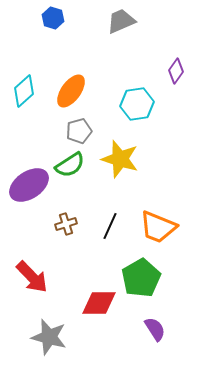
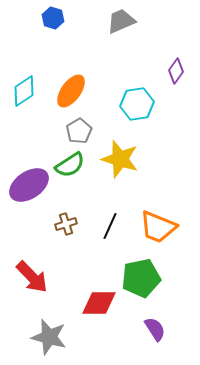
cyan diamond: rotated 8 degrees clockwise
gray pentagon: rotated 15 degrees counterclockwise
green pentagon: rotated 18 degrees clockwise
